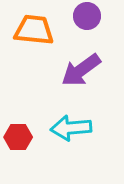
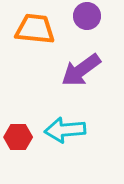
orange trapezoid: moved 1 px right, 1 px up
cyan arrow: moved 6 px left, 2 px down
